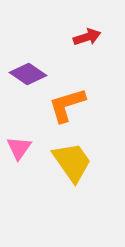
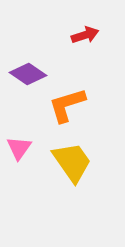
red arrow: moved 2 px left, 2 px up
